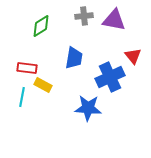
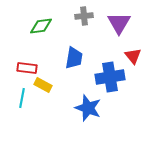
purple triangle: moved 5 px right, 3 px down; rotated 50 degrees clockwise
green diamond: rotated 25 degrees clockwise
blue cross: rotated 16 degrees clockwise
cyan line: moved 1 px down
blue star: rotated 16 degrees clockwise
